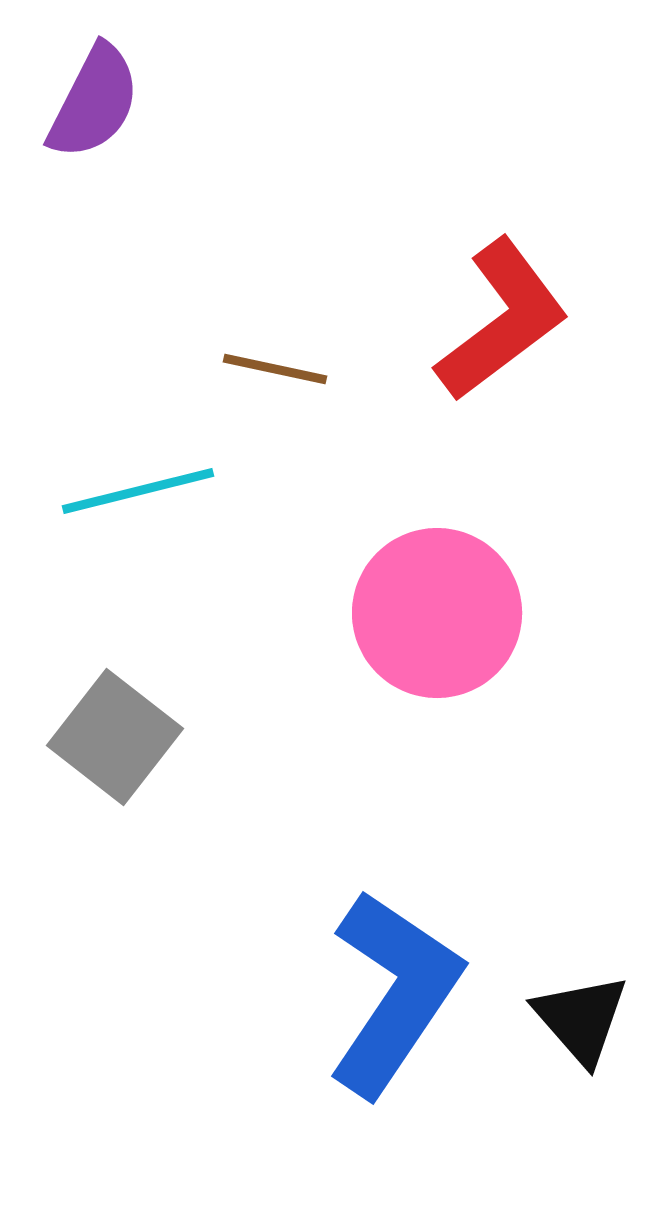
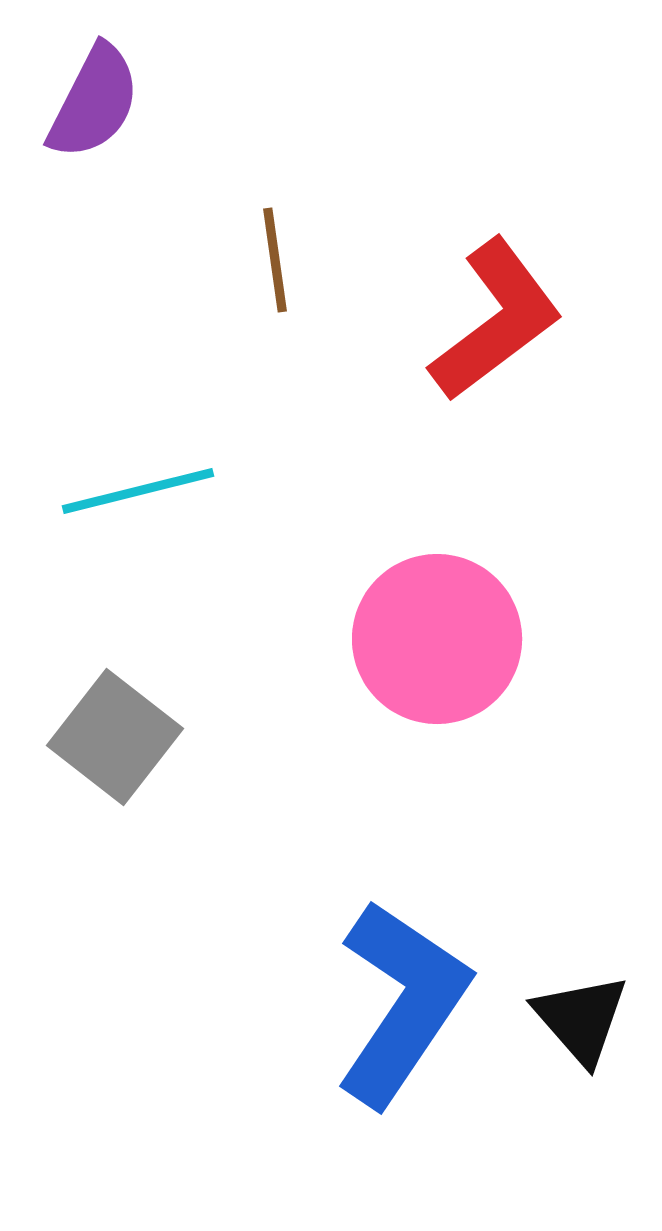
red L-shape: moved 6 px left
brown line: moved 109 px up; rotated 70 degrees clockwise
pink circle: moved 26 px down
blue L-shape: moved 8 px right, 10 px down
